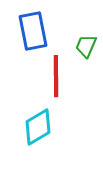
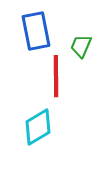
blue rectangle: moved 3 px right
green trapezoid: moved 5 px left
